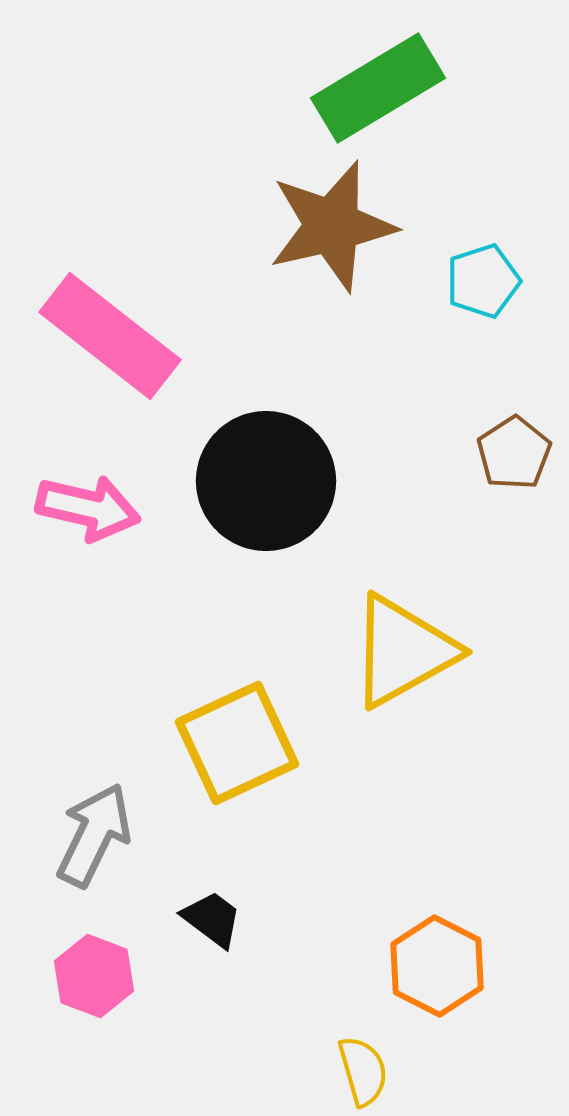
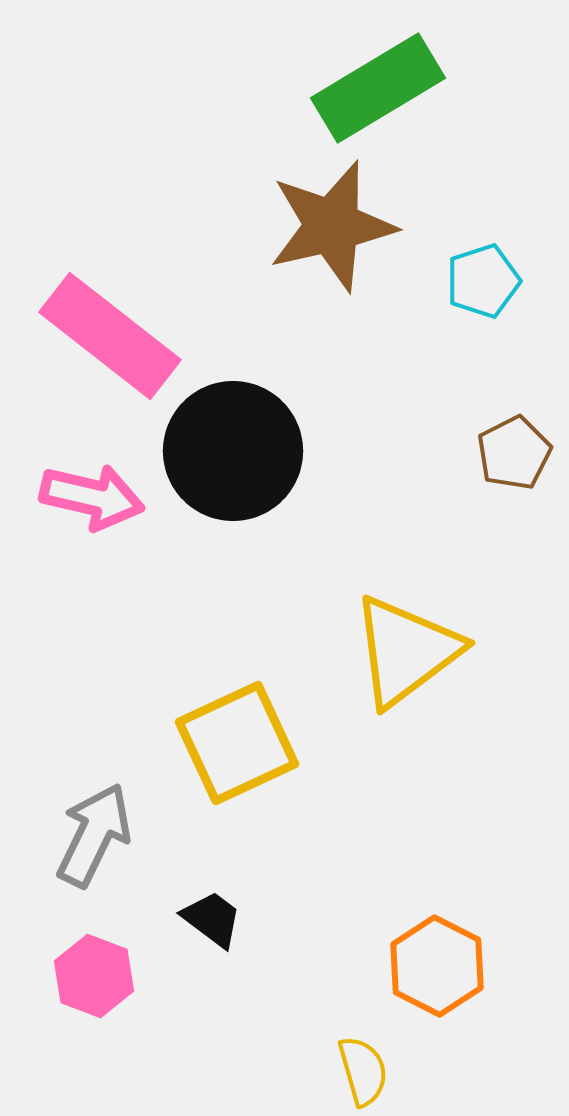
brown pentagon: rotated 6 degrees clockwise
black circle: moved 33 px left, 30 px up
pink arrow: moved 4 px right, 11 px up
yellow triangle: moved 3 px right; rotated 8 degrees counterclockwise
